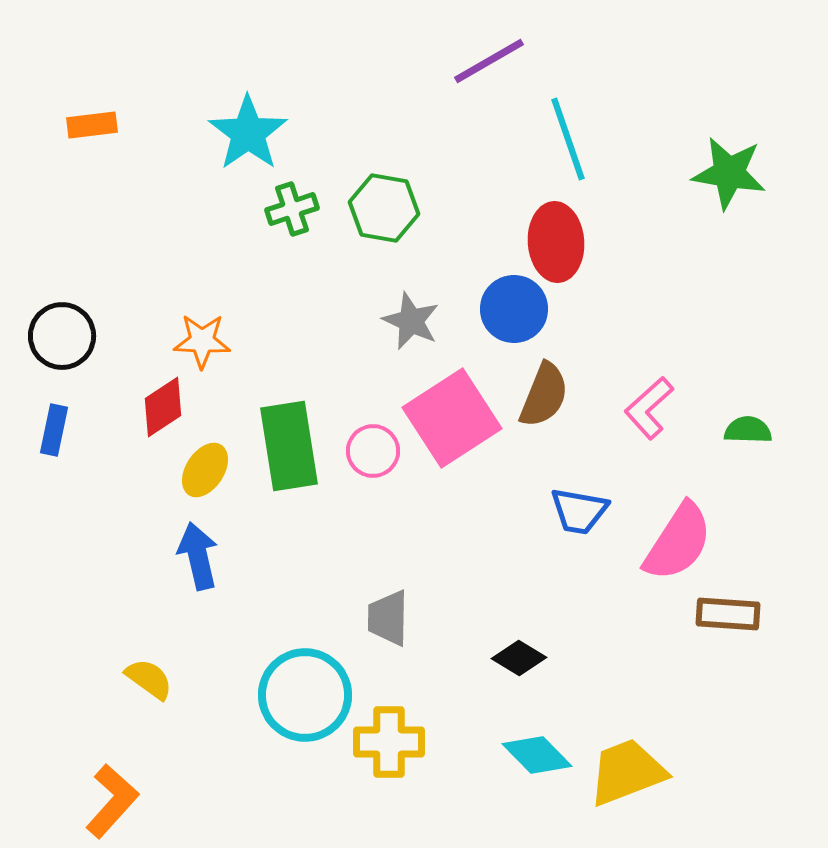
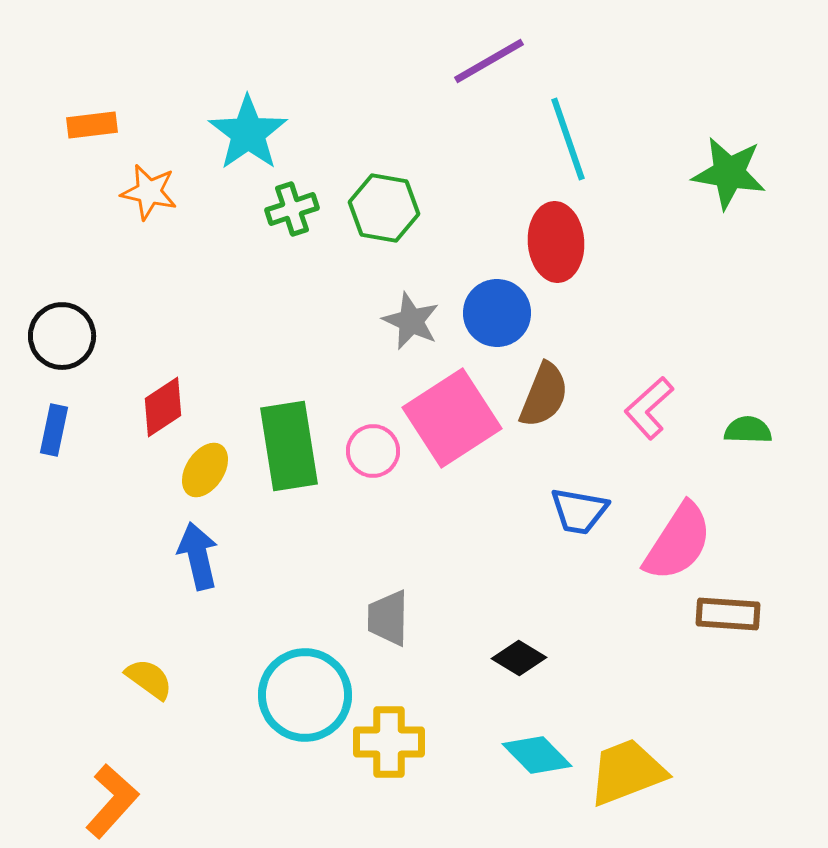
blue circle: moved 17 px left, 4 px down
orange star: moved 53 px left, 149 px up; rotated 10 degrees clockwise
